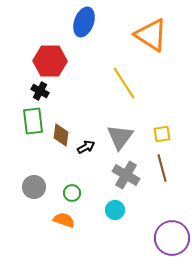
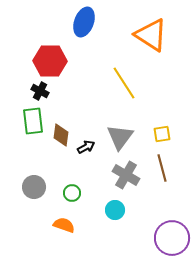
orange semicircle: moved 5 px down
